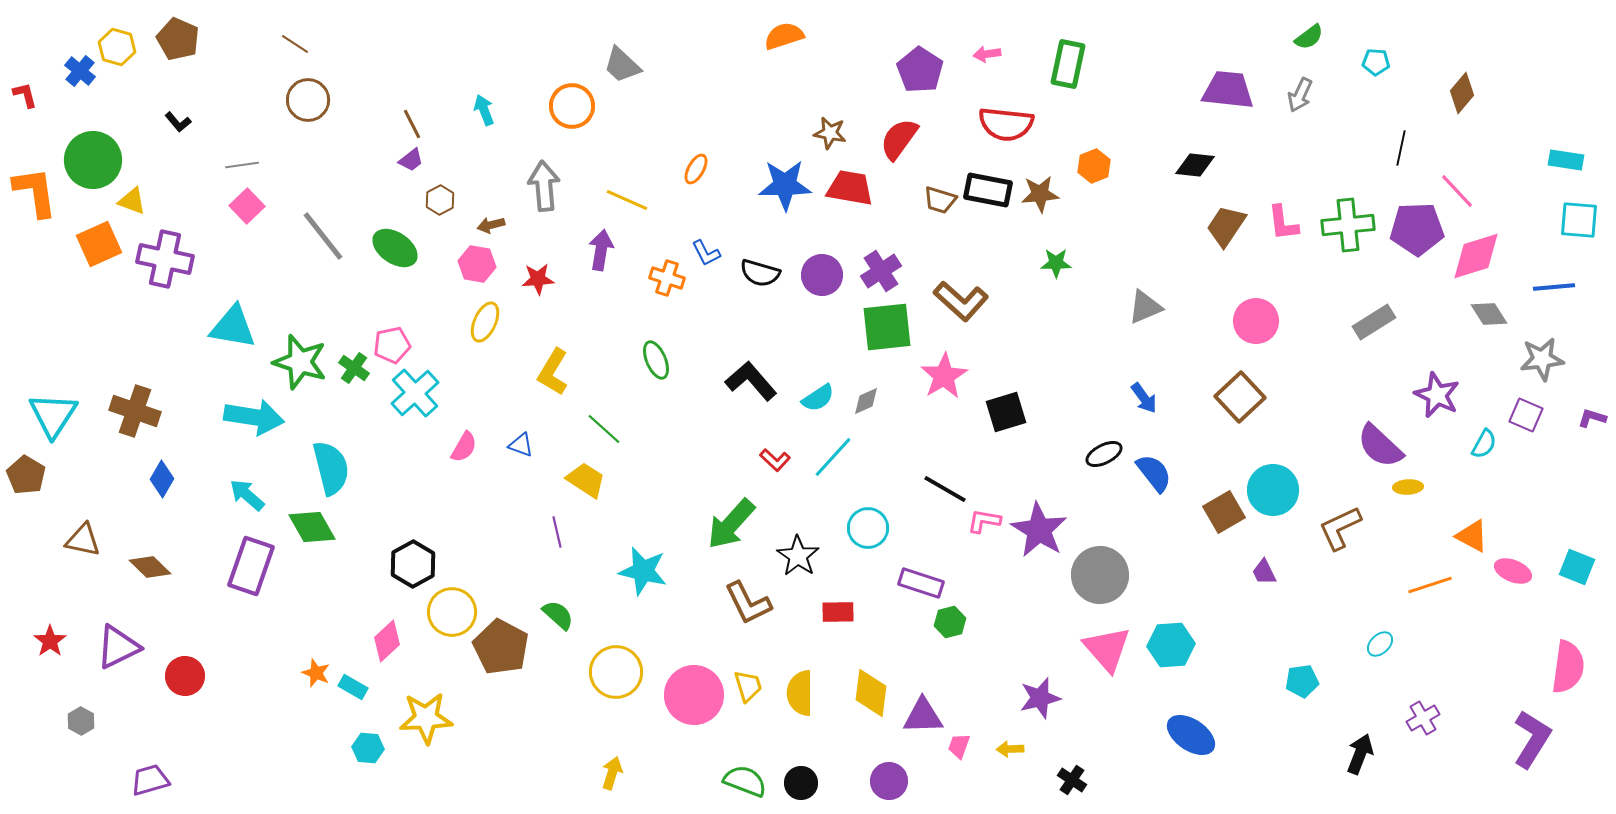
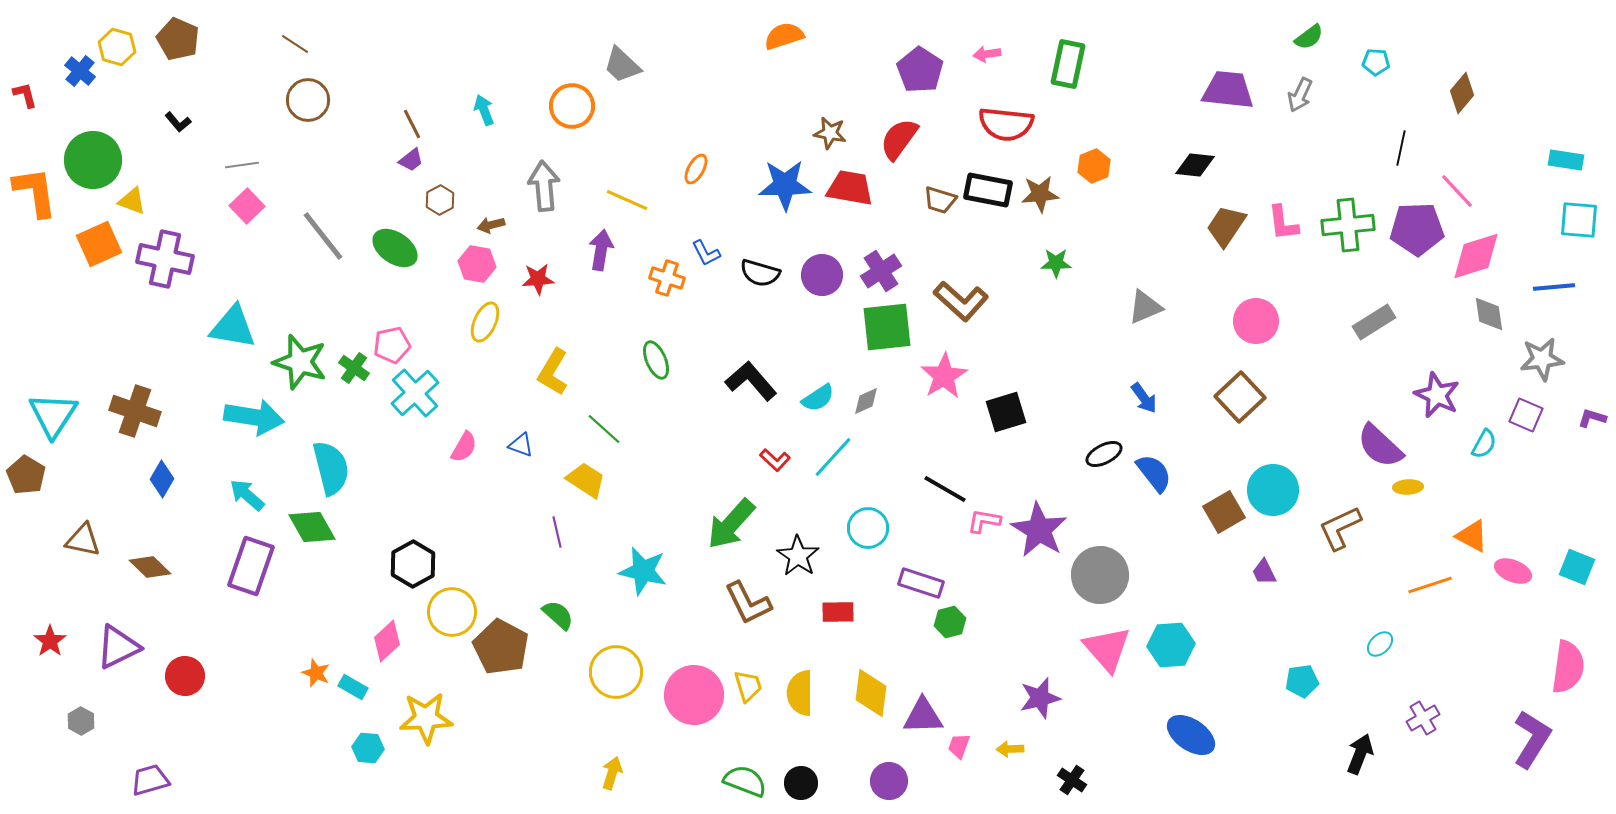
gray diamond at (1489, 314): rotated 24 degrees clockwise
